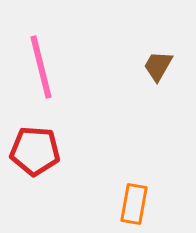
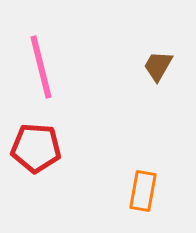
red pentagon: moved 1 px right, 3 px up
orange rectangle: moved 9 px right, 13 px up
